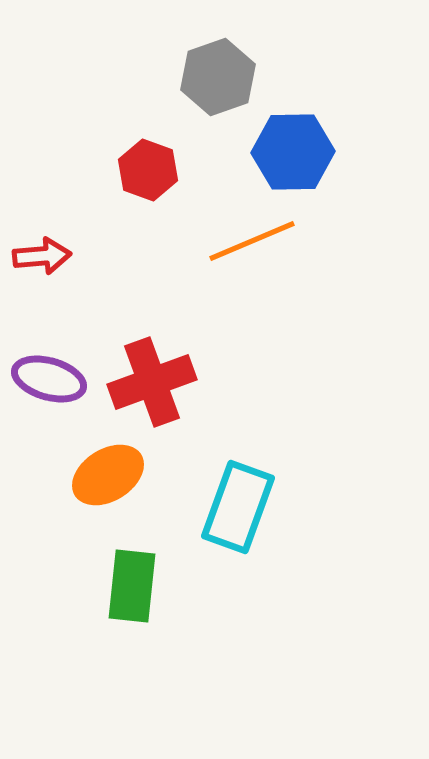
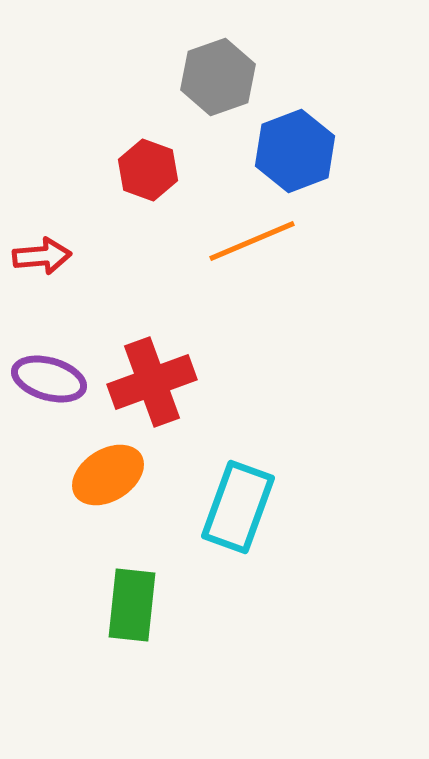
blue hexagon: moved 2 px right, 1 px up; rotated 20 degrees counterclockwise
green rectangle: moved 19 px down
